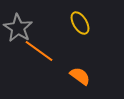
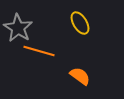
orange line: rotated 20 degrees counterclockwise
